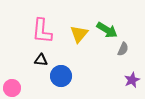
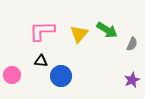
pink L-shape: rotated 84 degrees clockwise
gray semicircle: moved 9 px right, 5 px up
black triangle: moved 1 px down
pink circle: moved 13 px up
